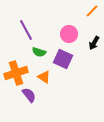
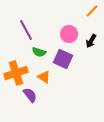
black arrow: moved 3 px left, 2 px up
purple semicircle: moved 1 px right
